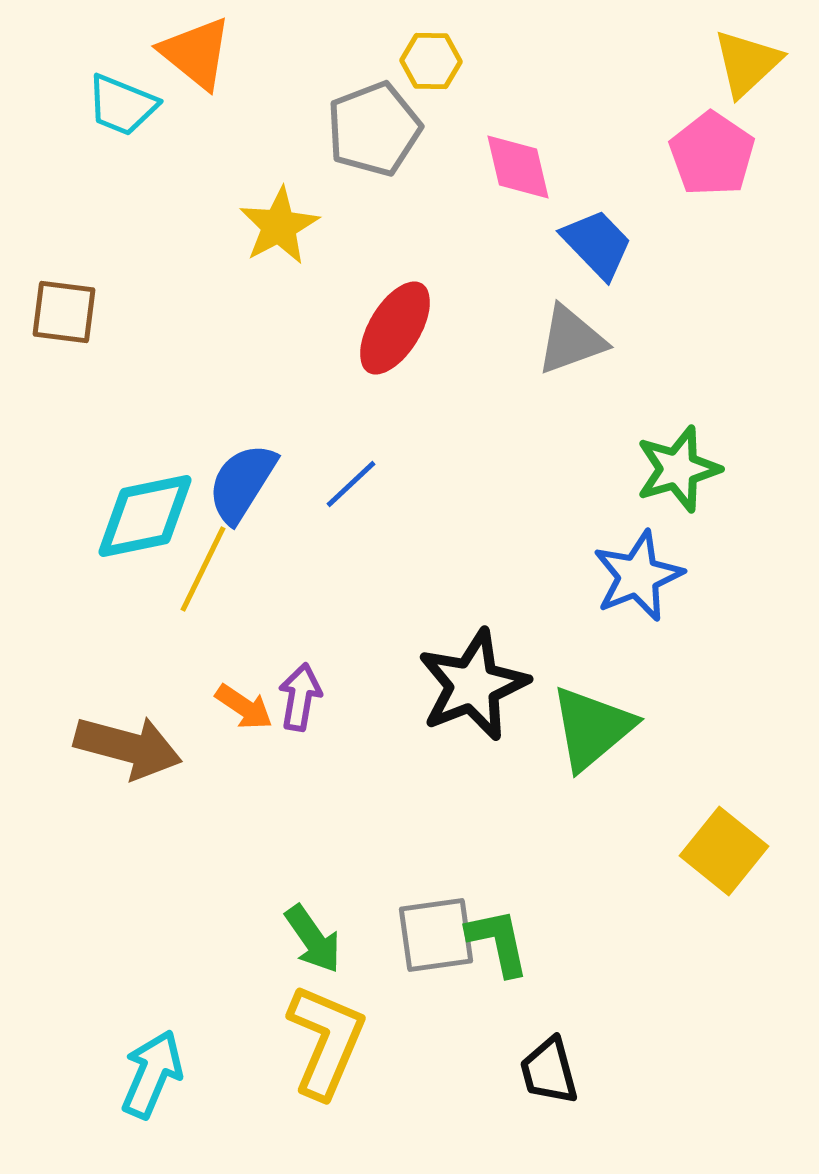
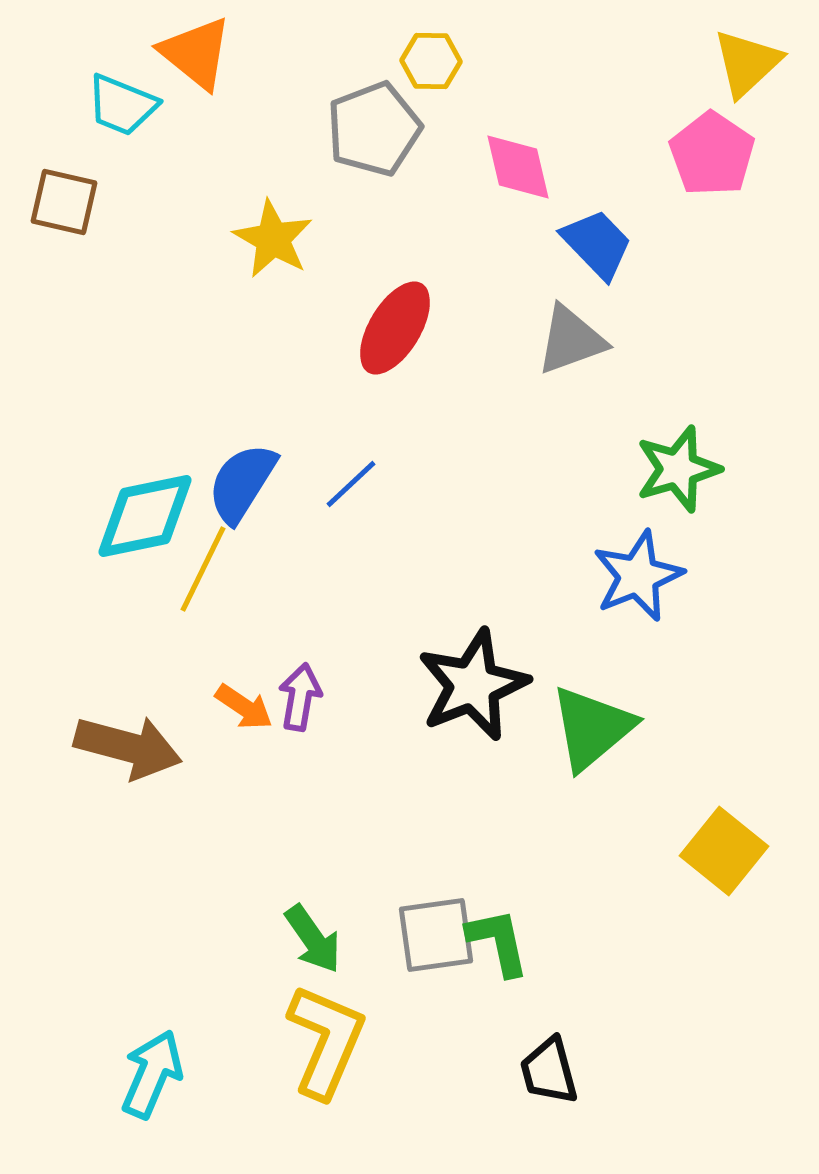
yellow star: moved 6 px left, 13 px down; rotated 14 degrees counterclockwise
brown square: moved 110 px up; rotated 6 degrees clockwise
